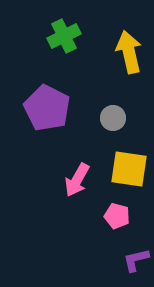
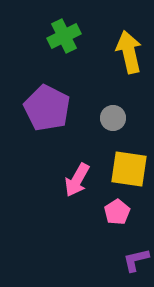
pink pentagon: moved 4 px up; rotated 25 degrees clockwise
